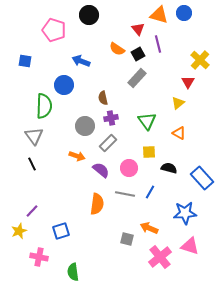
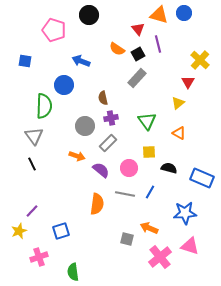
blue rectangle at (202, 178): rotated 25 degrees counterclockwise
pink cross at (39, 257): rotated 30 degrees counterclockwise
